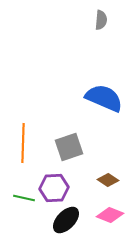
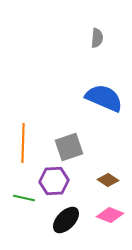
gray semicircle: moved 4 px left, 18 px down
purple hexagon: moved 7 px up
